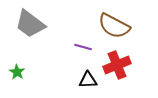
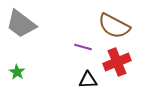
gray trapezoid: moved 9 px left
red cross: moved 3 px up
